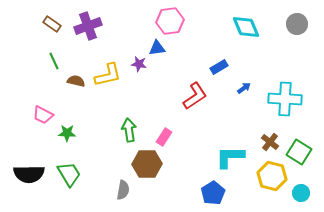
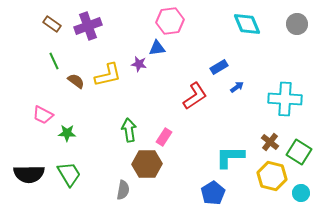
cyan diamond: moved 1 px right, 3 px up
brown semicircle: rotated 24 degrees clockwise
blue arrow: moved 7 px left, 1 px up
